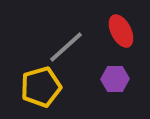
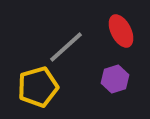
purple hexagon: rotated 16 degrees counterclockwise
yellow pentagon: moved 3 px left
